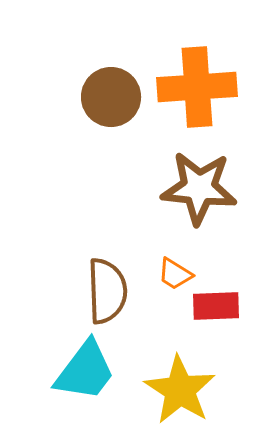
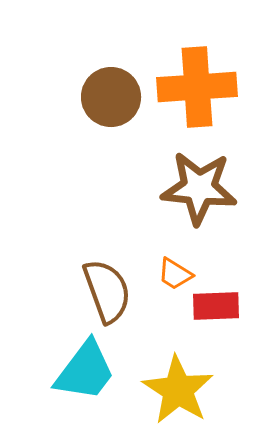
brown semicircle: rotated 18 degrees counterclockwise
yellow star: moved 2 px left
